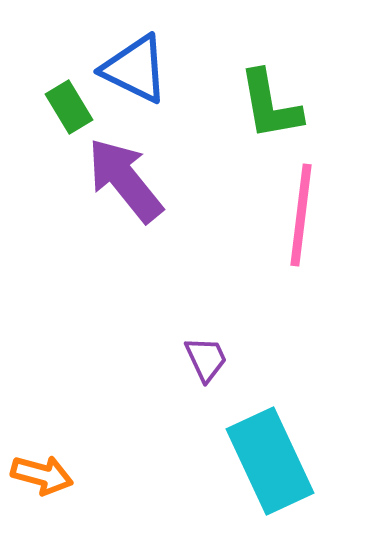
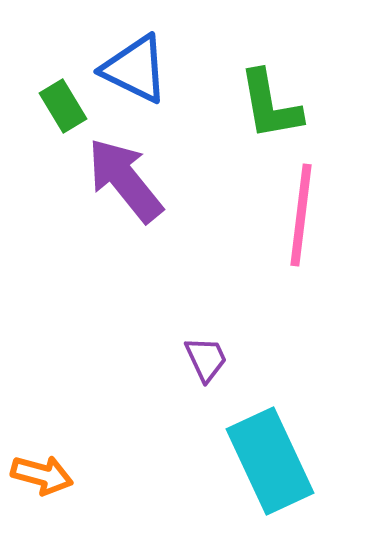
green rectangle: moved 6 px left, 1 px up
